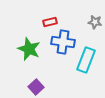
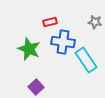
cyan rectangle: rotated 55 degrees counterclockwise
